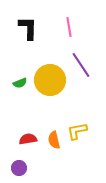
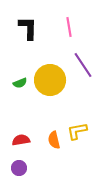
purple line: moved 2 px right
red semicircle: moved 7 px left, 1 px down
